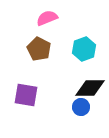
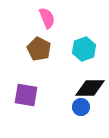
pink semicircle: rotated 90 degrees clockwise
